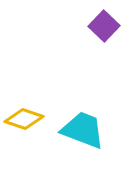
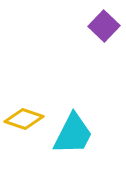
cyan trapezoid: moved 10 px left, 4 px down; rotated 96 degrees clockwise
